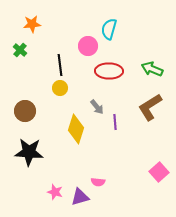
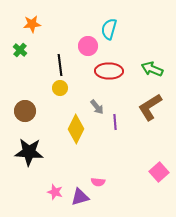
yellow diamond: rotated 8 degrees clockwise
